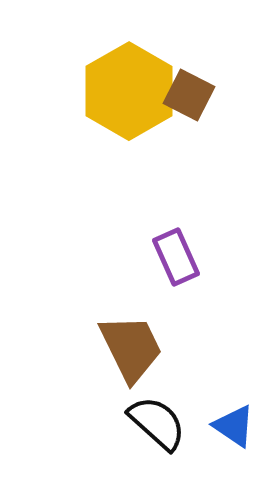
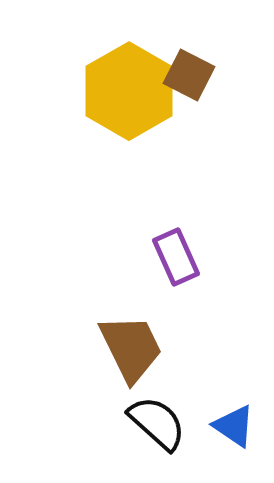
brown square: moved 20 px up
